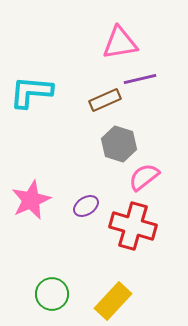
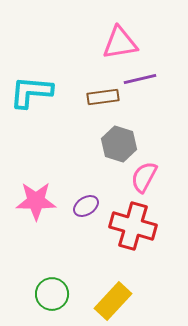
brown rectangle: moved 2 px left, 3 px up; rotated 16 degrees clockwise
pink semicircle: rotated 24 degrees counterclockwise
pink star: moved 5 px right, 1 px down; rotated 24 degrees clockwise
